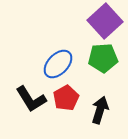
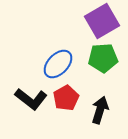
purple square: moved 3 px left; rotated 12 degrees clockwise
black L-shape: rotated 20 degrees counterclockwise
